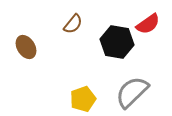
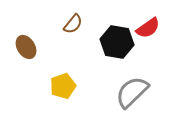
red semicircle: moved 4 px down
yellow pentagon: moved 20 px left, 13 px up
